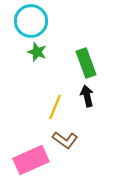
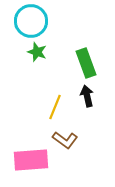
pink rectangle: rotated 20 degrees clockwise
